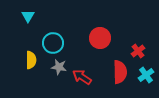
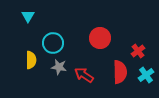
red arrow: moved 2 px right, 2 px up
